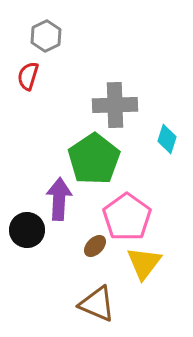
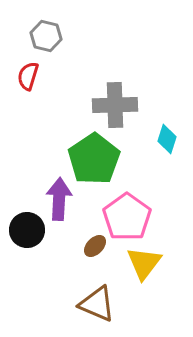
gray hexagon: rotated 20 degrees counterclockwise
